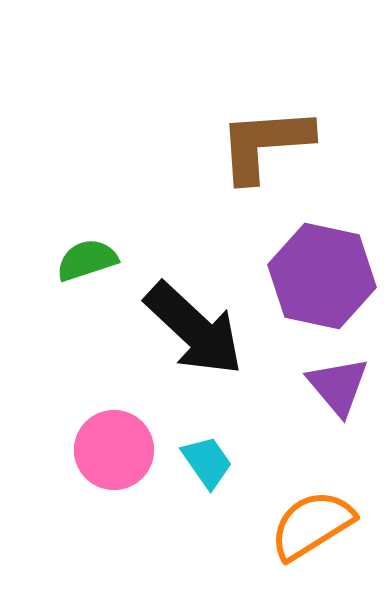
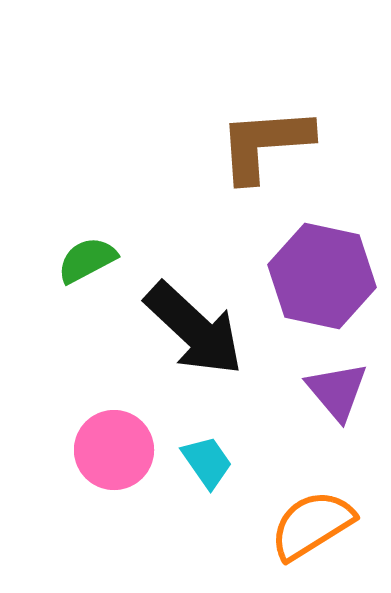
green semicircle: rotated 10 degrees counterclockwise
purple triangle: moved 1 px left, 5 px down
